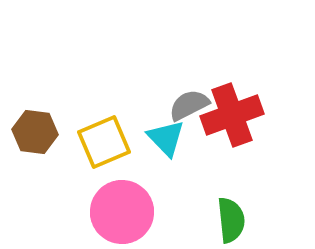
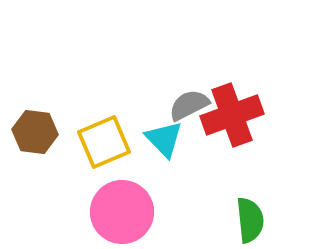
cyan triangle: moved 2 px left, 1 px down
green semicircle: moved 19 px right
